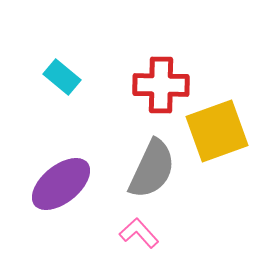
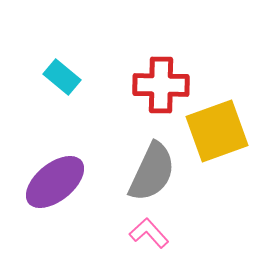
gray semicircle: moved 3 px down
purple ellipse: moved 6 px left, 2 px up
pink L-shape: moved 10 px right
